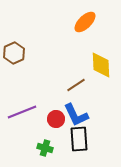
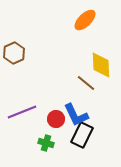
orange ellipse: moved 2 px up
brown line: moved 10 px right, 2 px up; rotated 72 degrees clockwise
black rectangle: moved 3 px right, 4 px up; rotated 30 degrees clockwise
green cross: moved 1 px right, 5 px up
